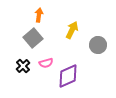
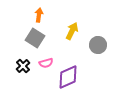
yellow arrow: moved 1 px down
gray square: moved 2 px right; rotated 18 degrees counterclockwise
purple diamond: moved 1 px down
